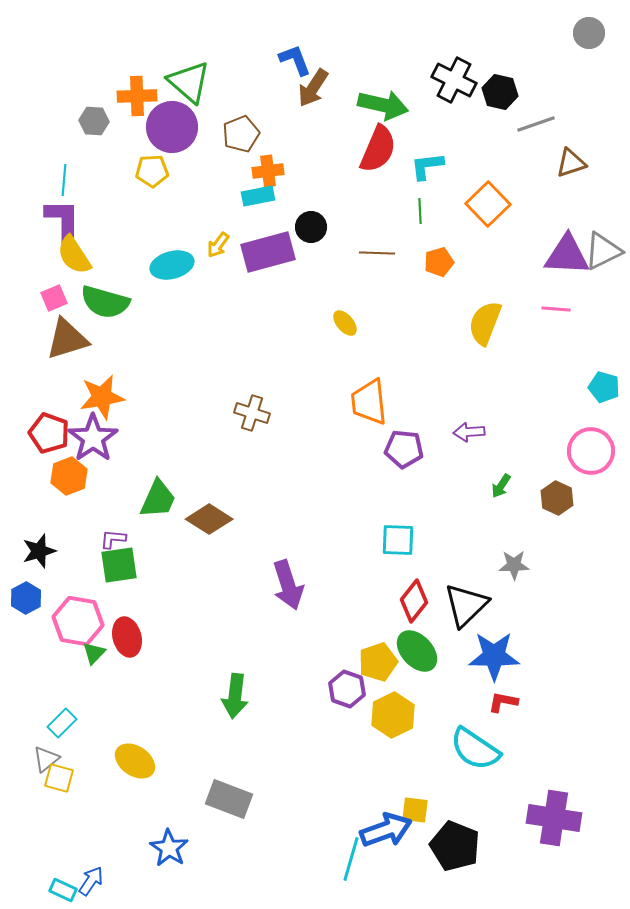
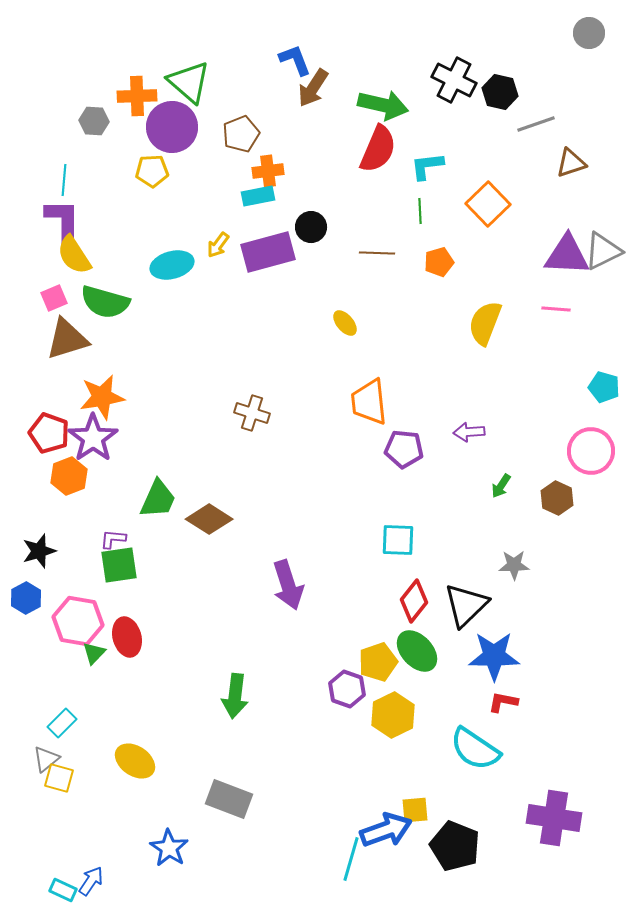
yellow square at (415, 810): rotated 12 degrees counterclockwise
